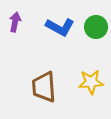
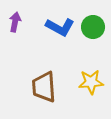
green circle: moved 3 px left
